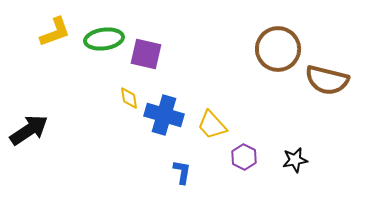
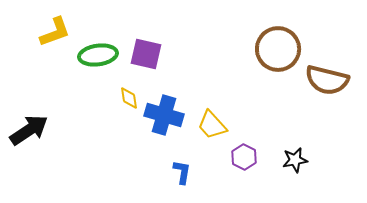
green ellipse: moved 6 px left, 16 px down
